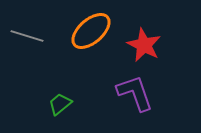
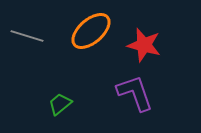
red star: rotated 12 degrees counterclockwise
